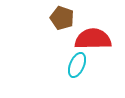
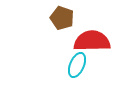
red semicircle: moved 1 px left, 2 px down
